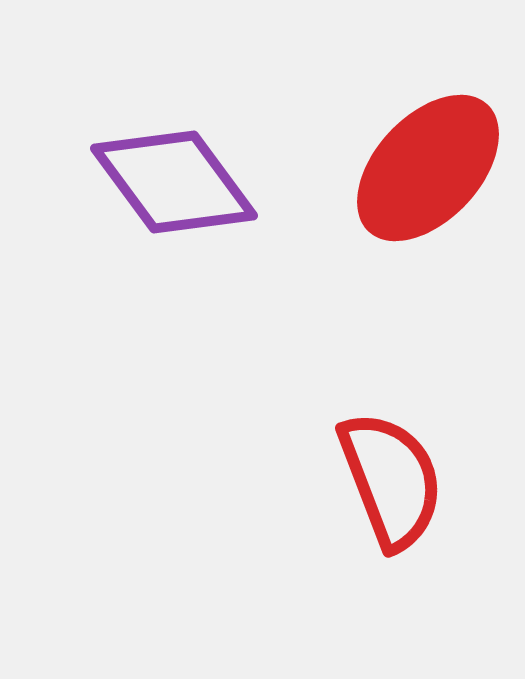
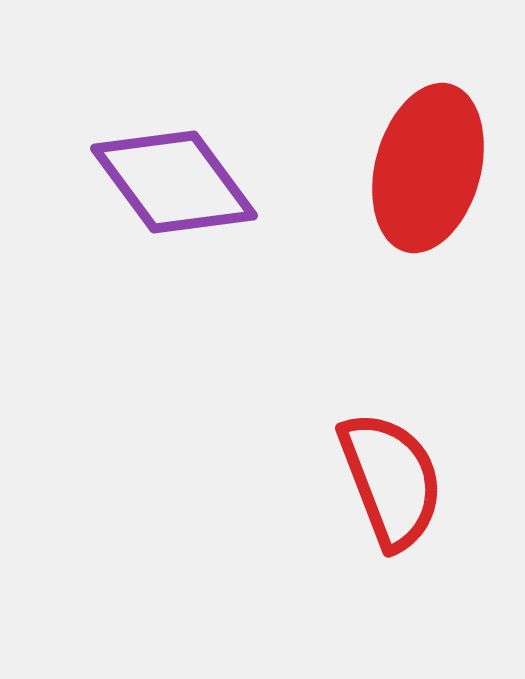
red ellipse: rotated 28 degrees counterclockwise
